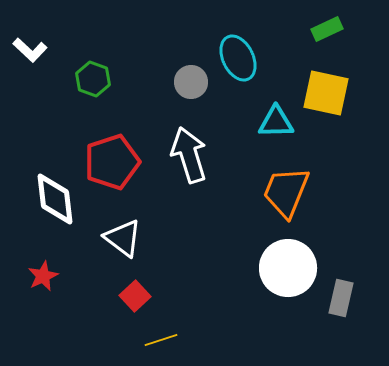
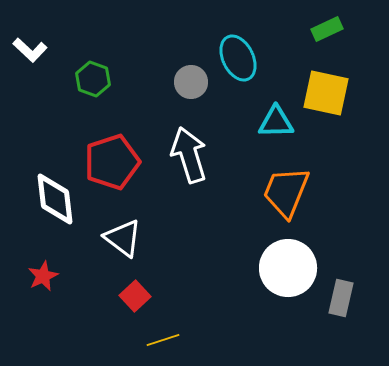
yellow line: moved 2 px right
